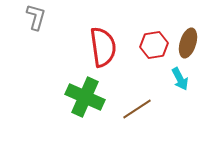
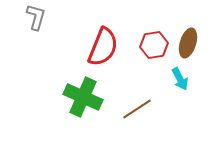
red semicircle: rotated 30 degrees clockwise
green cross: moved 2 px left
